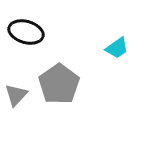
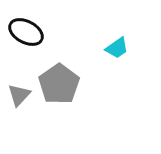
black ellipse: rotated 12 degrees clockwise
gray triangle: moved 3 px right
